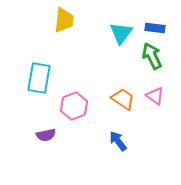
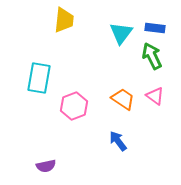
purple semicircle: moved 31 px down
